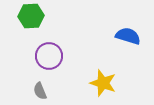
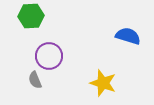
gray semicircle: moved 5 px left, 11 px up
